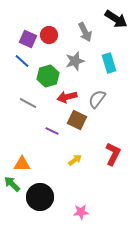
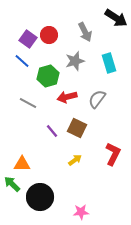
black arrow: moved 1 px up
purple square: rotated 12 degrees clockwise
brown square: moved 8 px down
purple line: rotated 24 degrees clockwise
